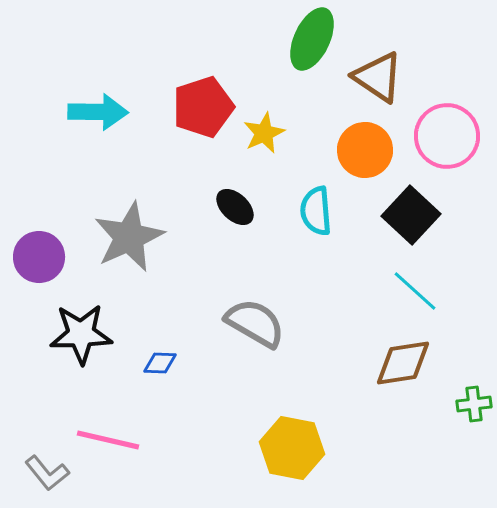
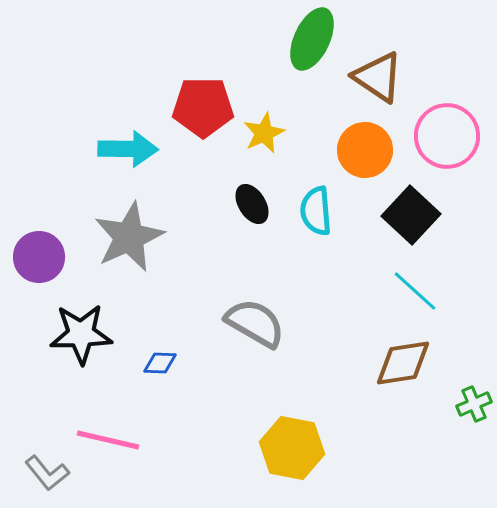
red pentagon: rotated 18 degrees clockwise
cyan arrow: moved 30 px right, 37 px down
black ellipse: moved 17 px right, 3 px up; rotated 15 degrees clockwise
green cross: rotated 16 degrees counterclockwise
